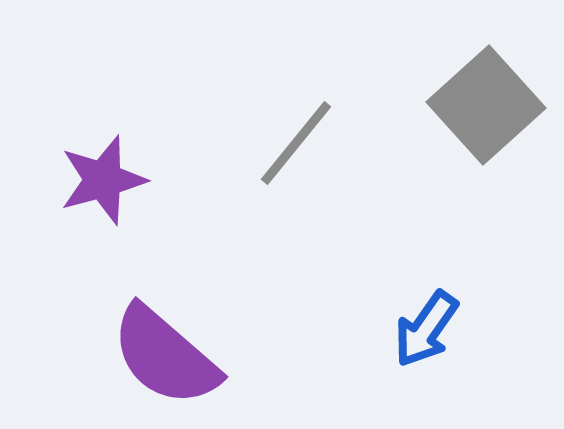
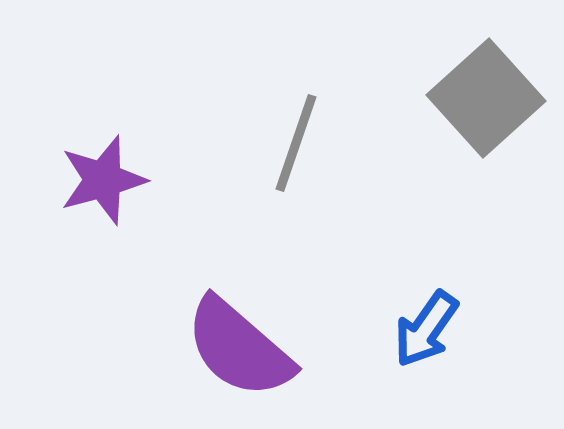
gray square: moved 7 px up
gray line: rotated 20 degrees counterclockwise
purple semicircle: moved 74 px right, 8 px up
